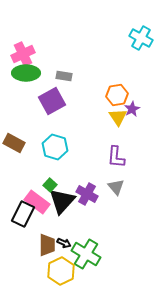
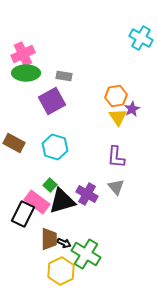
orange hexagon: moved 1 px left, 1 px down
black triangle: rotated 32 degrees clockwise
brown trapezoid: moved 2 px right, 6 px up
